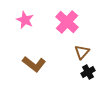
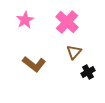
pink star: rotated 18 degrees clockwise
brown triangle: moved 8 px left
